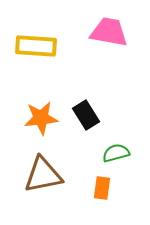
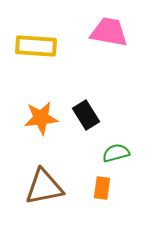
brown triangle: moved 1 px right, 12 px down
